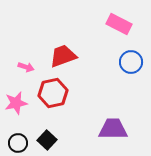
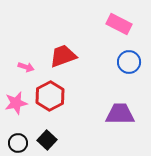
blue circle: moved 2 px left
red hexagon: moved 3 px left, 3 px down; rotated 16 degrees counterclockwise
purple trapezoid: moved 7 px right, 15 px up
